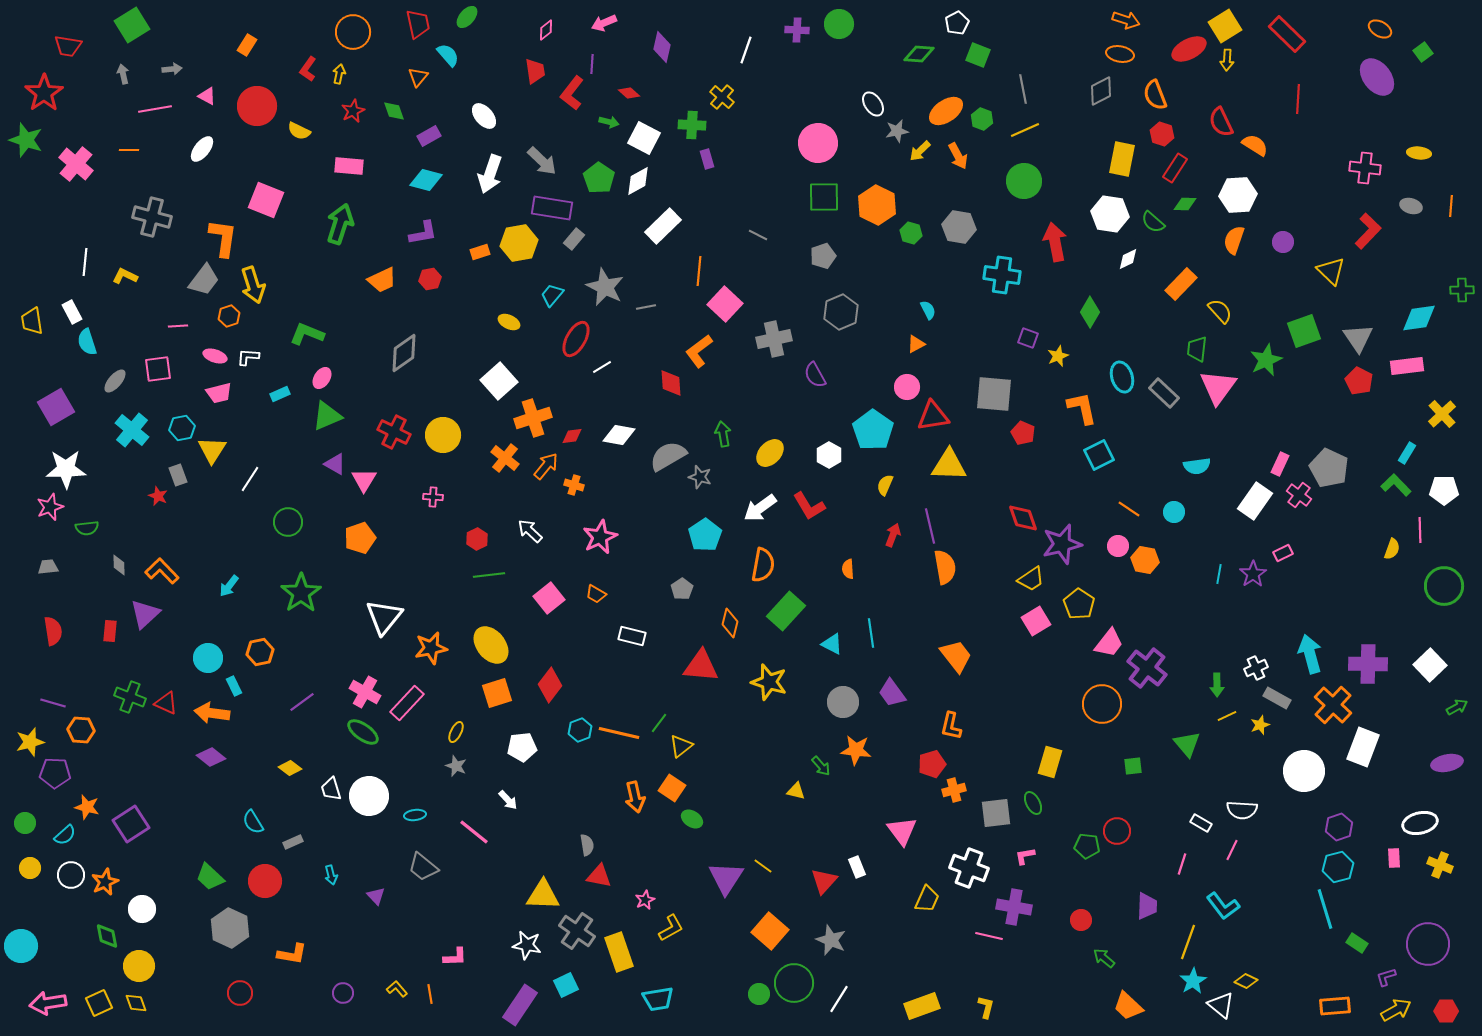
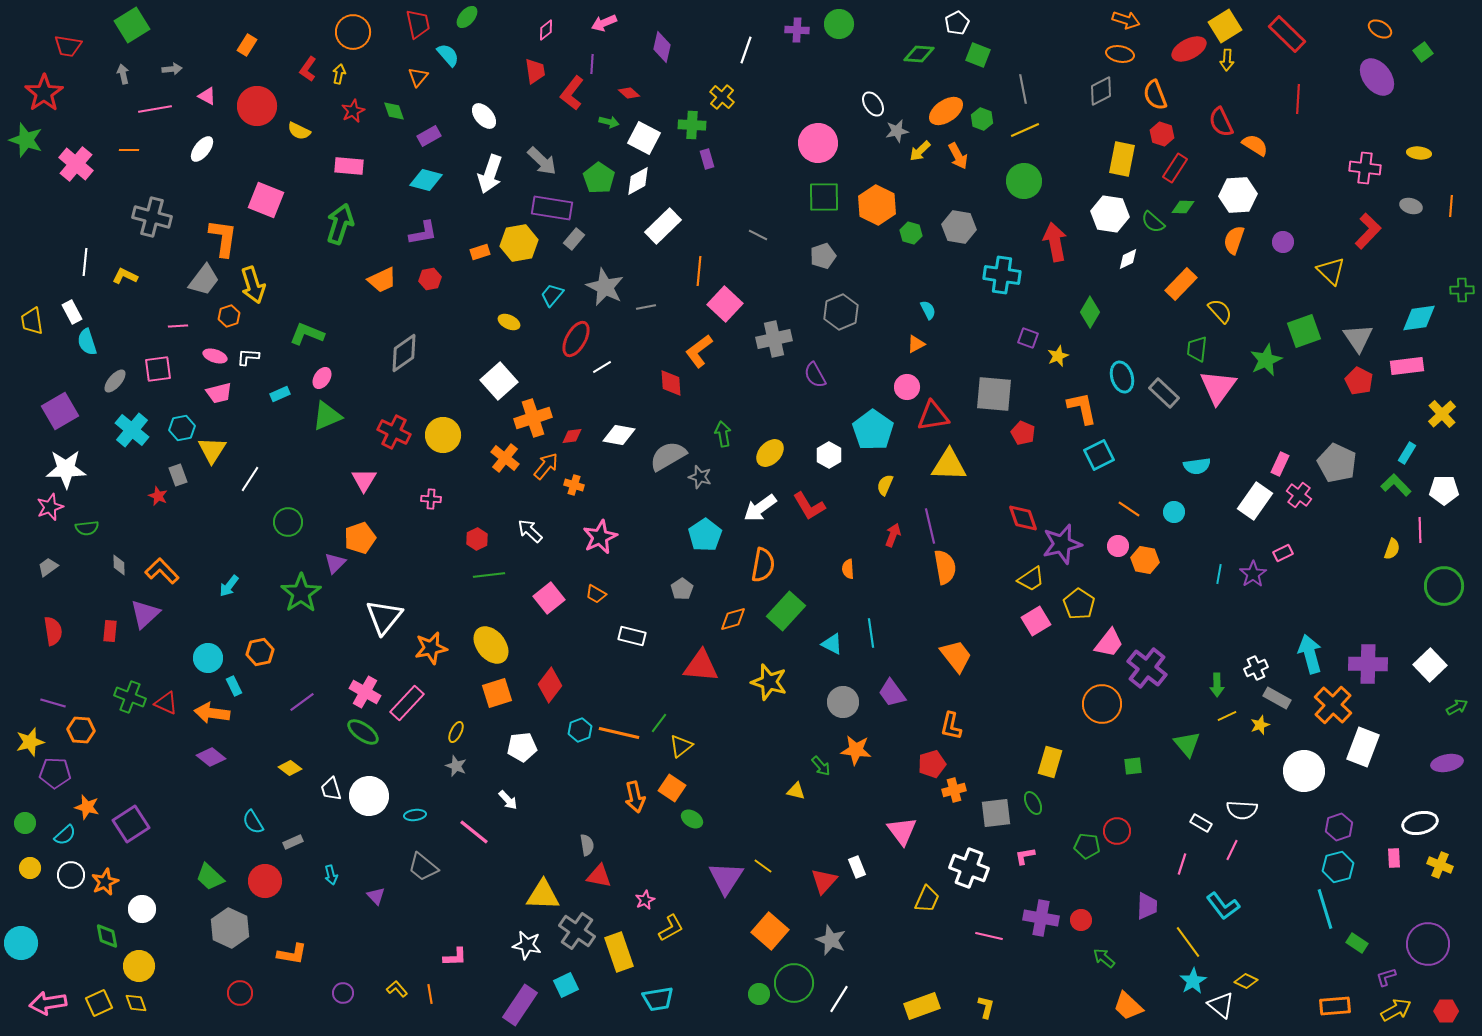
green diamond at (1185, 204): moved 2 px left, 3 px down
purple square at (56, 407): moved 4 px right, 4 px down
purple triangle at (335, 464): moved 99 px down; rotated 45 degrees clockwise
gray pentagon at (1329, 468): moved 8 px right, 5 px up
pink cross at (433, 497): moved 2 px left, 2 px down
gray trapezoid at (48, 567): rotated 30 degrees counterclockwise
orange diamond at (730, 623): moved 3 px right, 4 px up; rotated 60 degrees clockwise
purple cross at (1014, 907): moved 27 px right, 11 px down
yellow line at (1188, 942): rotated 56 degrees counterclockwise
cyan circle at (21, 946): moved 3 px up
